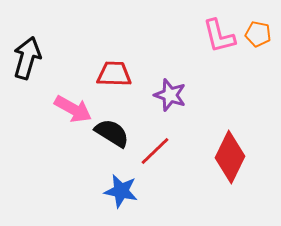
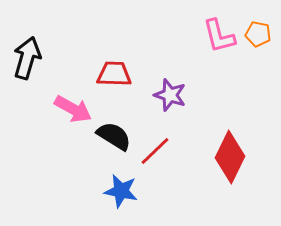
black semicircle: moved 2 px right, 3 px down
